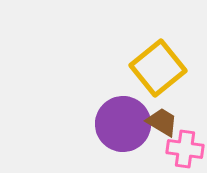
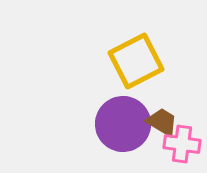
yellow square: moved 22 px left, 7 px up; rotated 12 degrees clockwise
pink cross: moved 3 px left, 5 px up
